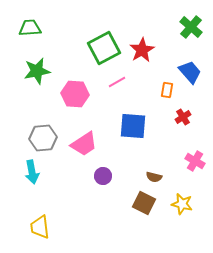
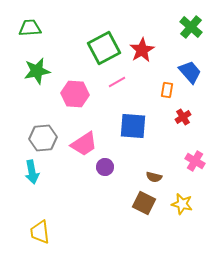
purple circle: moved 2 px right, 9 px up
yellow trapezoid: moved 5 px down
